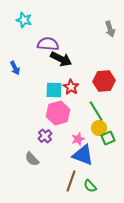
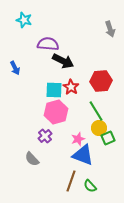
black arrow: moved 2 px right, 2 px down
red hexagon: moved 3 px left
pink hexagon: moved 2 px left, 1 px up
